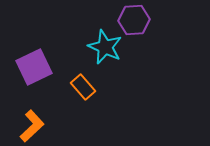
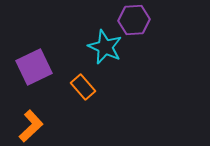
orange L-shape: moved 1 px left
